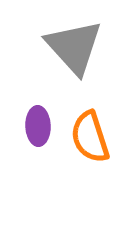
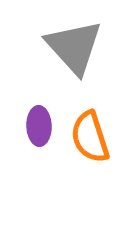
purple ellipse: moved 1 px right
